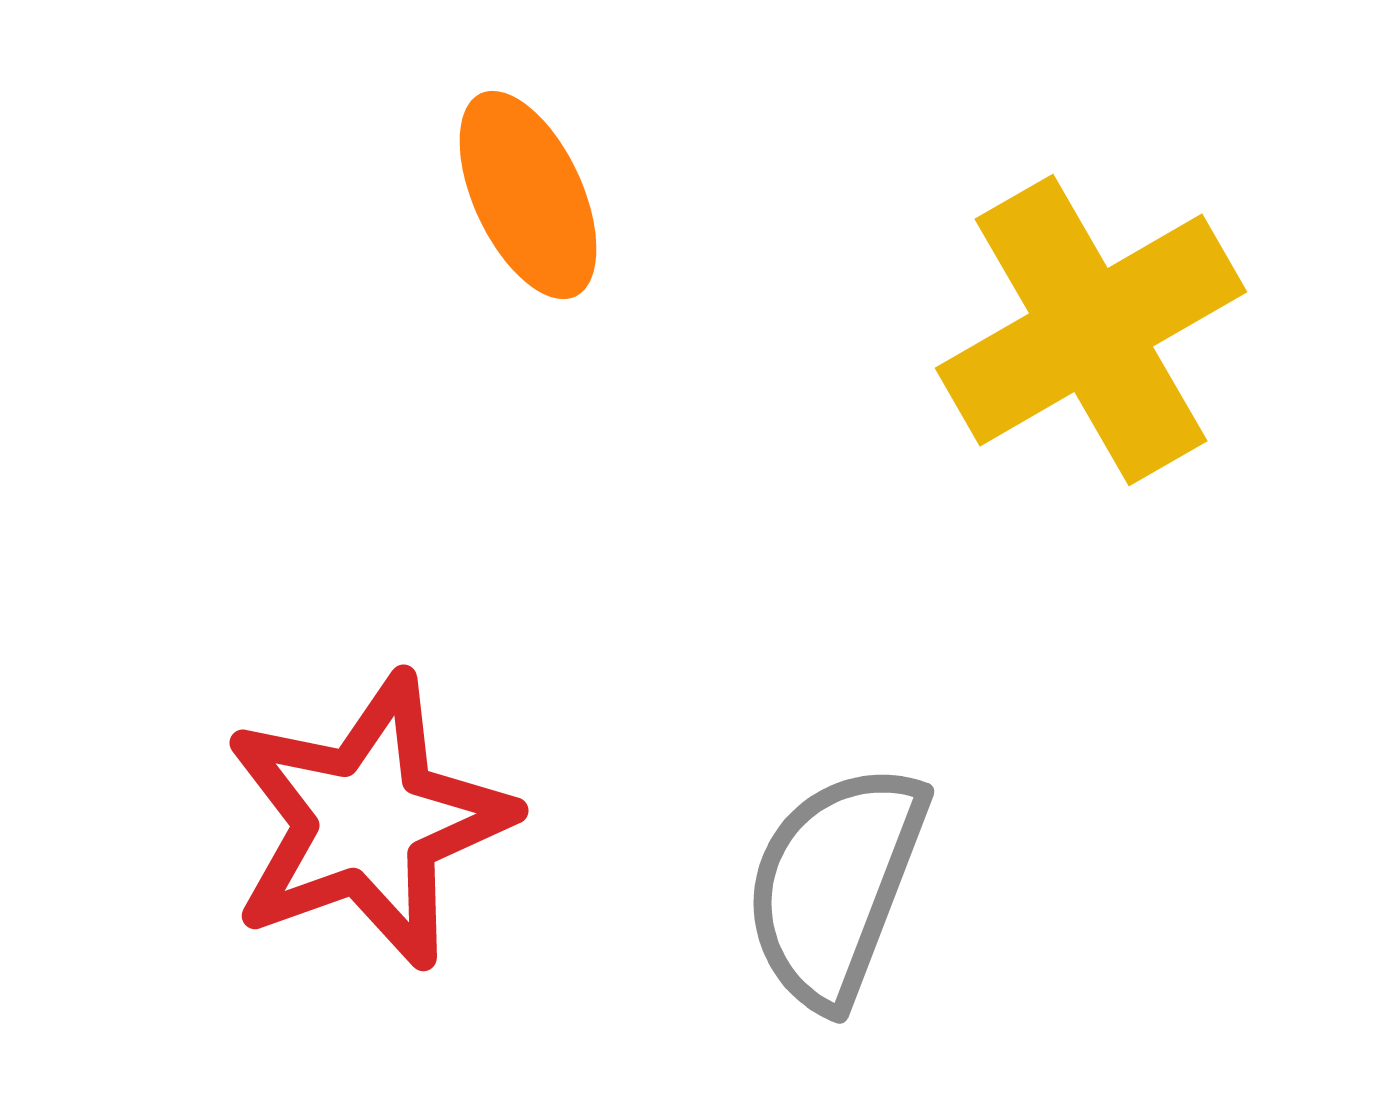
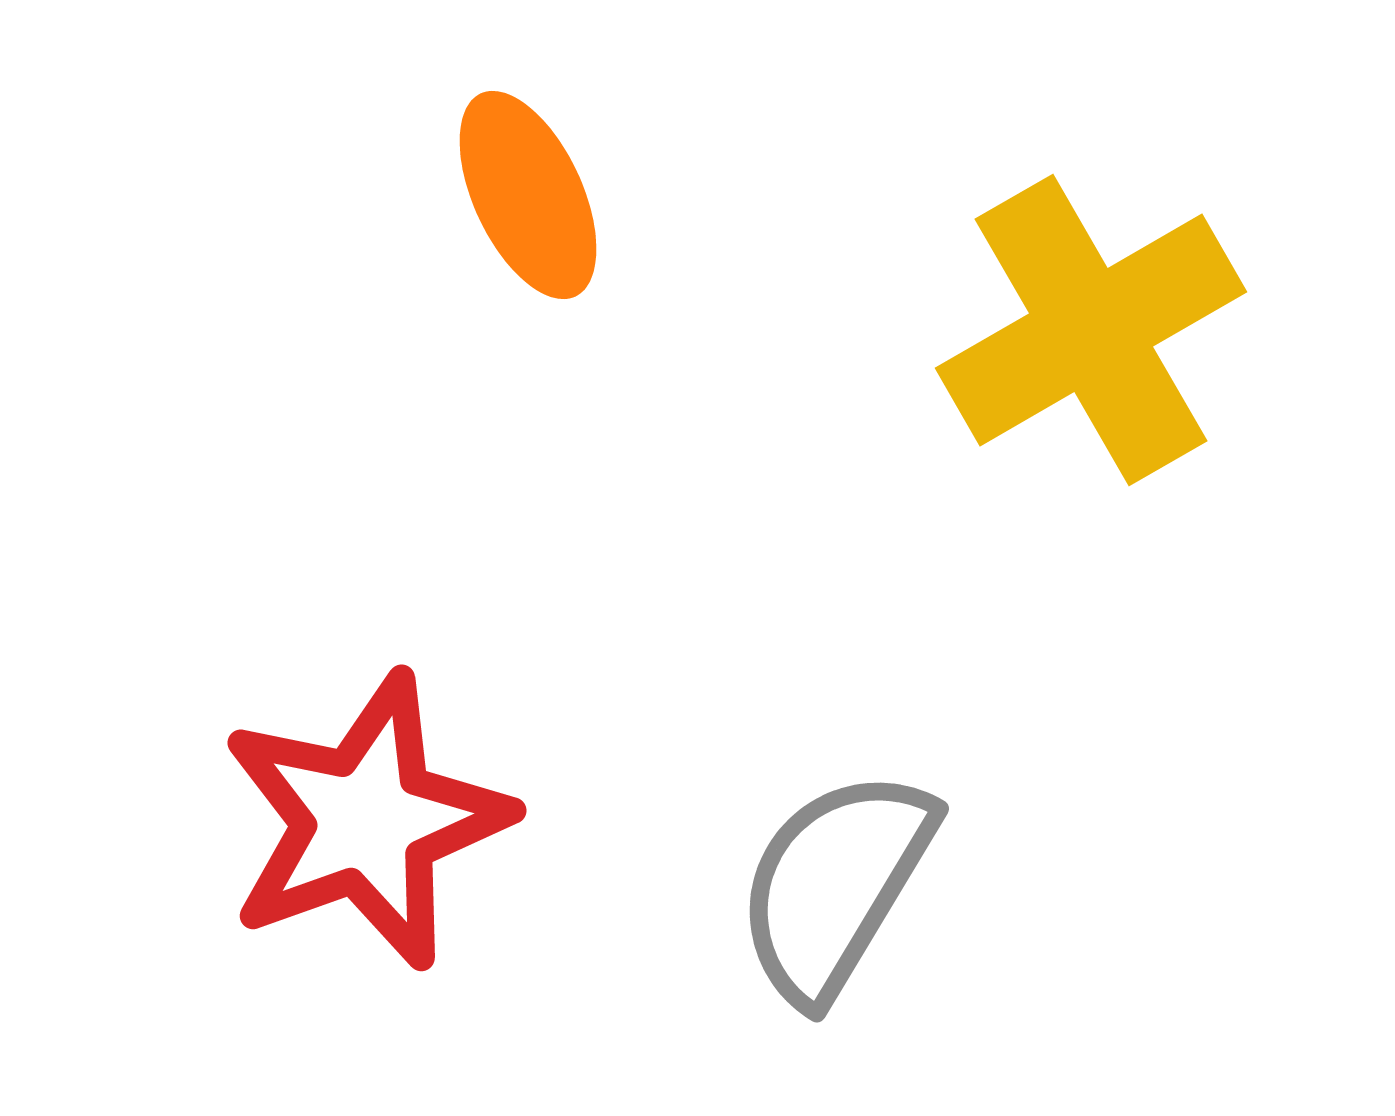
red star: moved 2 px left
gray semicircle: rotated 10 degrees clockwise
